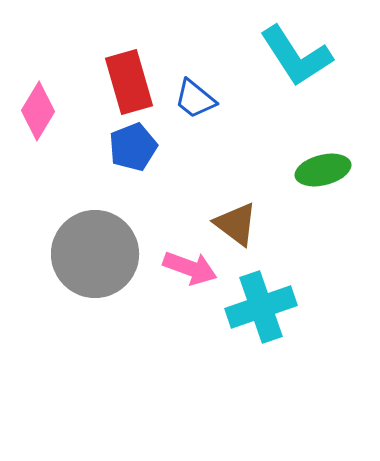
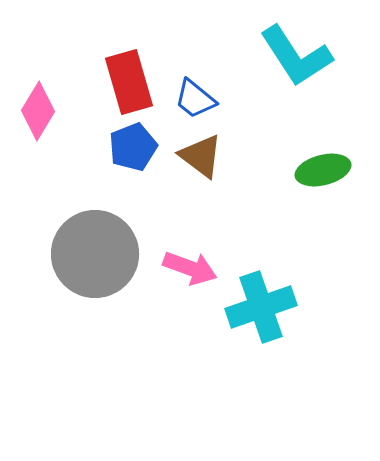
brown triangle: moved 35 px left, 68 px up
